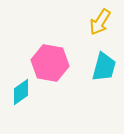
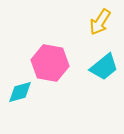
cyan trapezoid: rotated 36 degrees clockwise
cyan diamond: moved 1 px left; rotated 20 degrees clockwise
